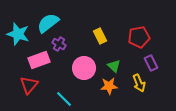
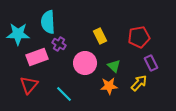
cyan semicircle: moved 1 px up; rotated 55 degrees counterclockwise
cyan star: rotated 15 degrees counterclockwise
pink rectangle: moved 2 px left, 3 px up
pink circle: moved 1 px right, 5 px up
yellow arrow: rotated 114 degrees counterclockwise
cyan line: moved 5 px up
